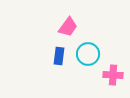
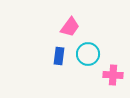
pink trapezoid: moved 2 px right
